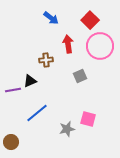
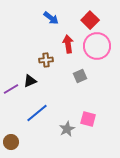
pink circle: moved 3 px left
purple line: moved 2 px left, 1 px up; rotated 21 degrees counterclockwise
gray star: rotated 14 degrees counterclockwise
